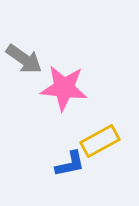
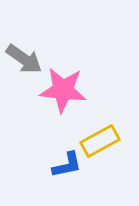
pink star: moved 1 px left, 2 px down
blue L-shape: moved 3 px left, 1 px down
